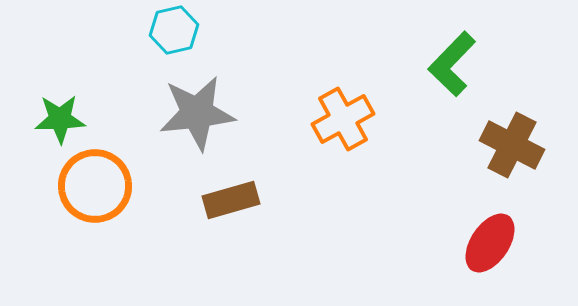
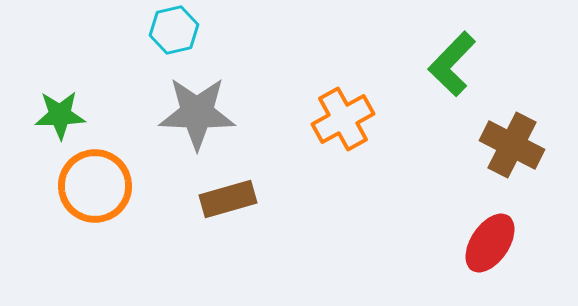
gray star: rotated 8 degrees clockwise
green star: moved 4 px up
brown rectangle: moved 3 px left, 1 px up
